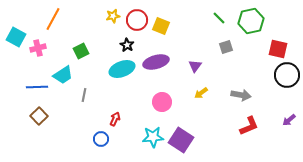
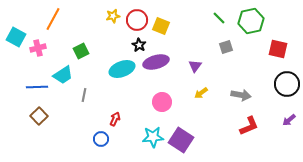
black star: moved 12 px right
black circle: moved 9 px down
